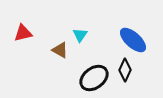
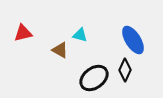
cyan triangle: rotated 49 degrees counterclockwise
blue ellipse: rotated 16 degrees clockwise
